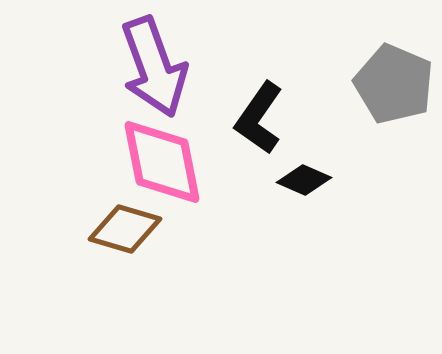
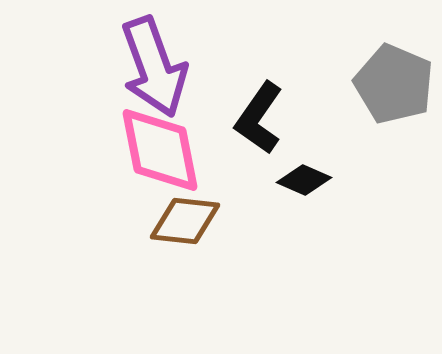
pink diamond: moved 2 px left, 12 px up
brown diamond: moved 60 px right, 8 px up; rotated 10 degrees counterclockwise
